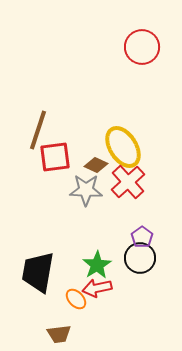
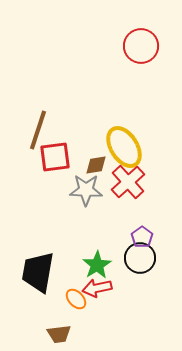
red circle: moved 1 px left, 1 px up
yellow ellipse: moved 1 px right
brown diamond: rotated 35 degrees counterclockwise
